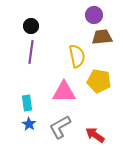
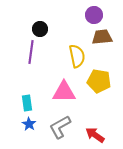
black circle: moved 9 px right, 3 px down
